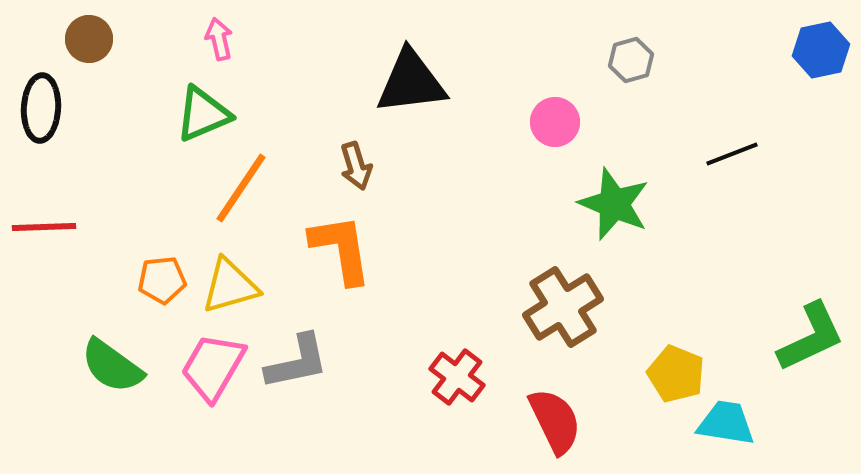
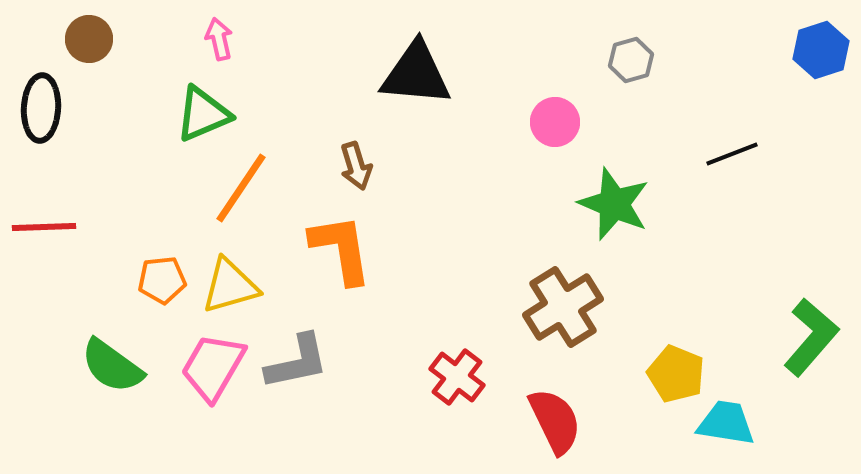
blue hexagon: rotated 6 degrees counterclockwise
black triangle: moved 5 px right, 8 px up; rotated 12 degrees clockwise
green L-shape: rotated 24 degrees counterclockwise
